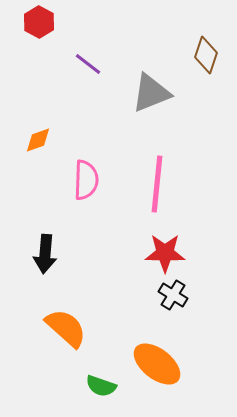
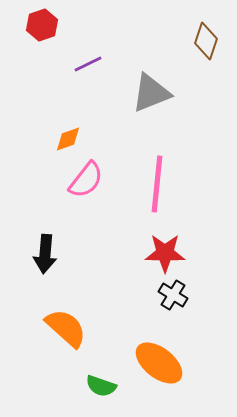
red hexagon: moved 3 px right, 3 px down; rotated 12 degrees clockwise
brown diamond: moved 14 px up
purple line: rotated 64 degrees counterclockwise
orange diamond: moved 30 px right, 1 px up
pink semicircle: rotated 36 degrees clockwise
orange ellipse: moved 2 px right, 1 px up
